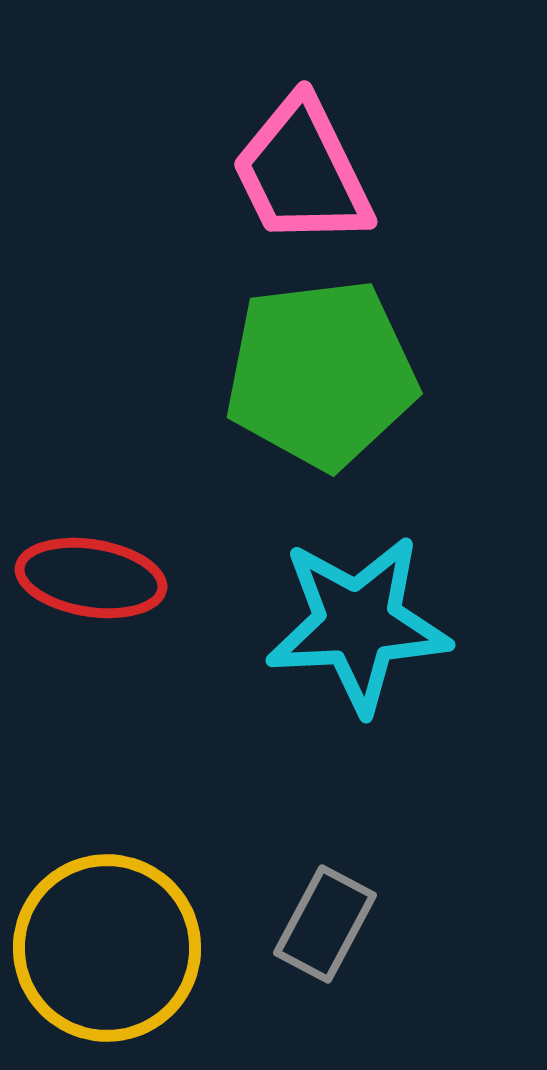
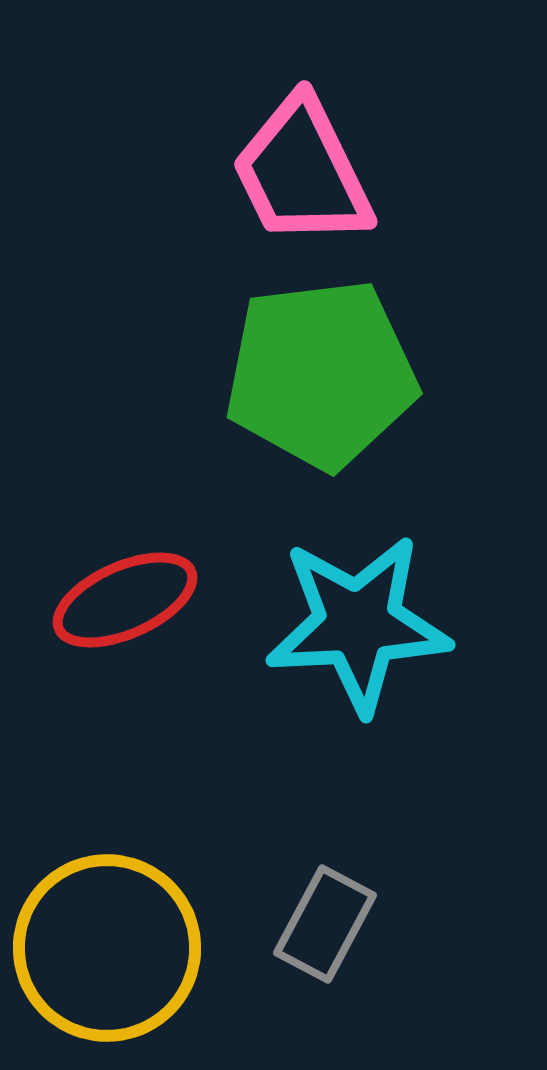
red ellipse: moved 34 px right, 22 px down; rotated 33 degrees counterclockwise
